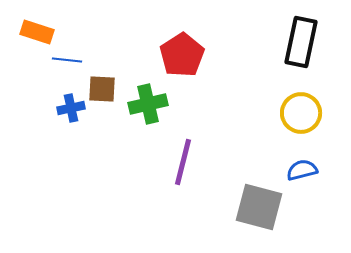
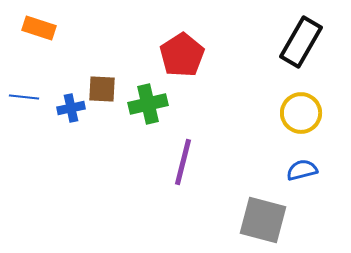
orange rectangle: moved 2 px right, 4 px up
black rectangle: rotated 18 degrees clockwise
blue line: moved 43 px left, 37 px down
gray square: moved 4 px right, 13 px down
